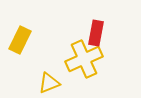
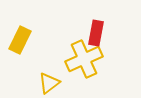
yellow triangle: rotated 15 degrees counterclockwise
